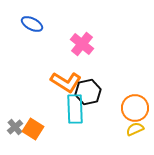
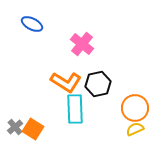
black hexagon: moved 10 px right, 8 px up
